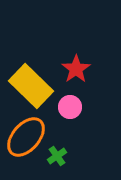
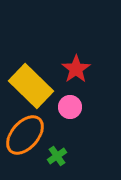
orange ellipse: moved 1 px left, 2 px up
